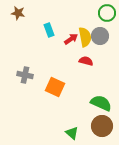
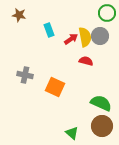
brown star: moved 1 px right, 2 px down
